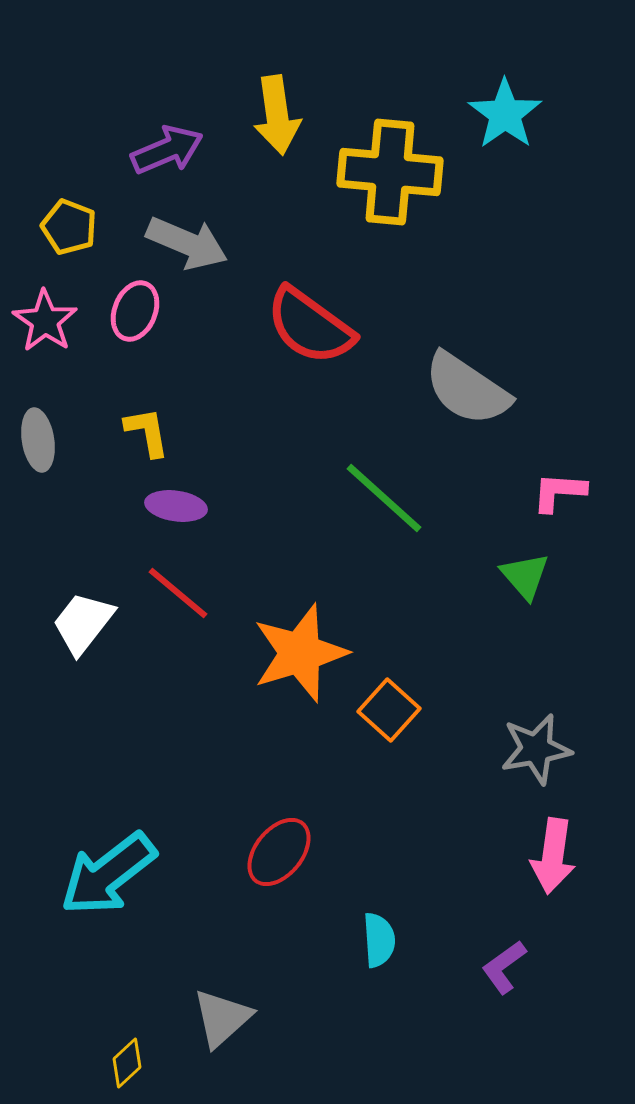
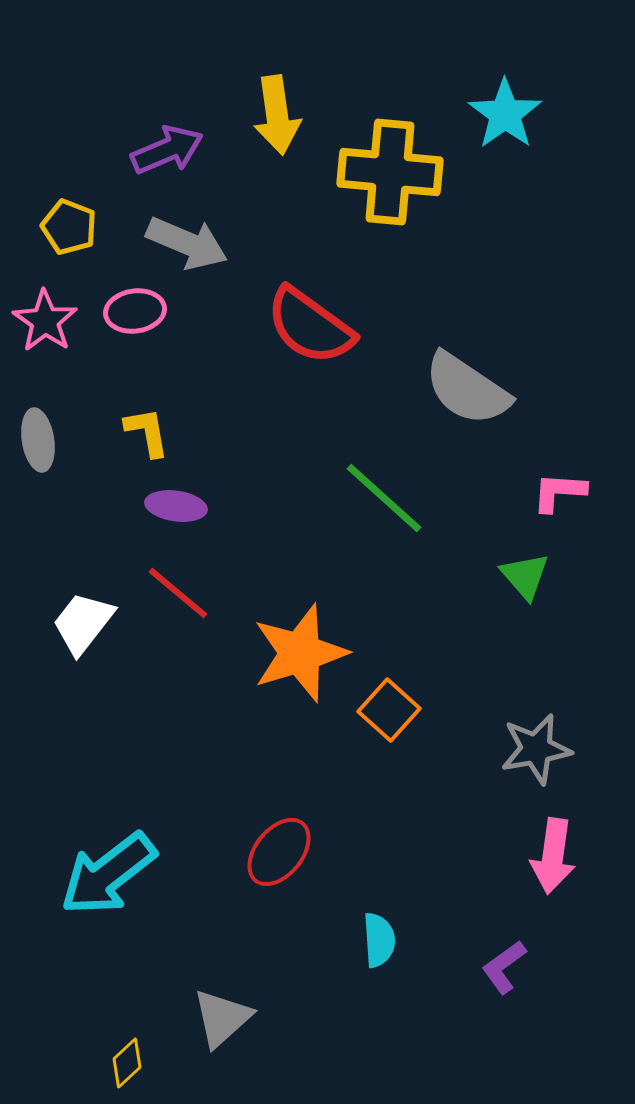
pink ellipse: rotated 60 degrees clockwise
